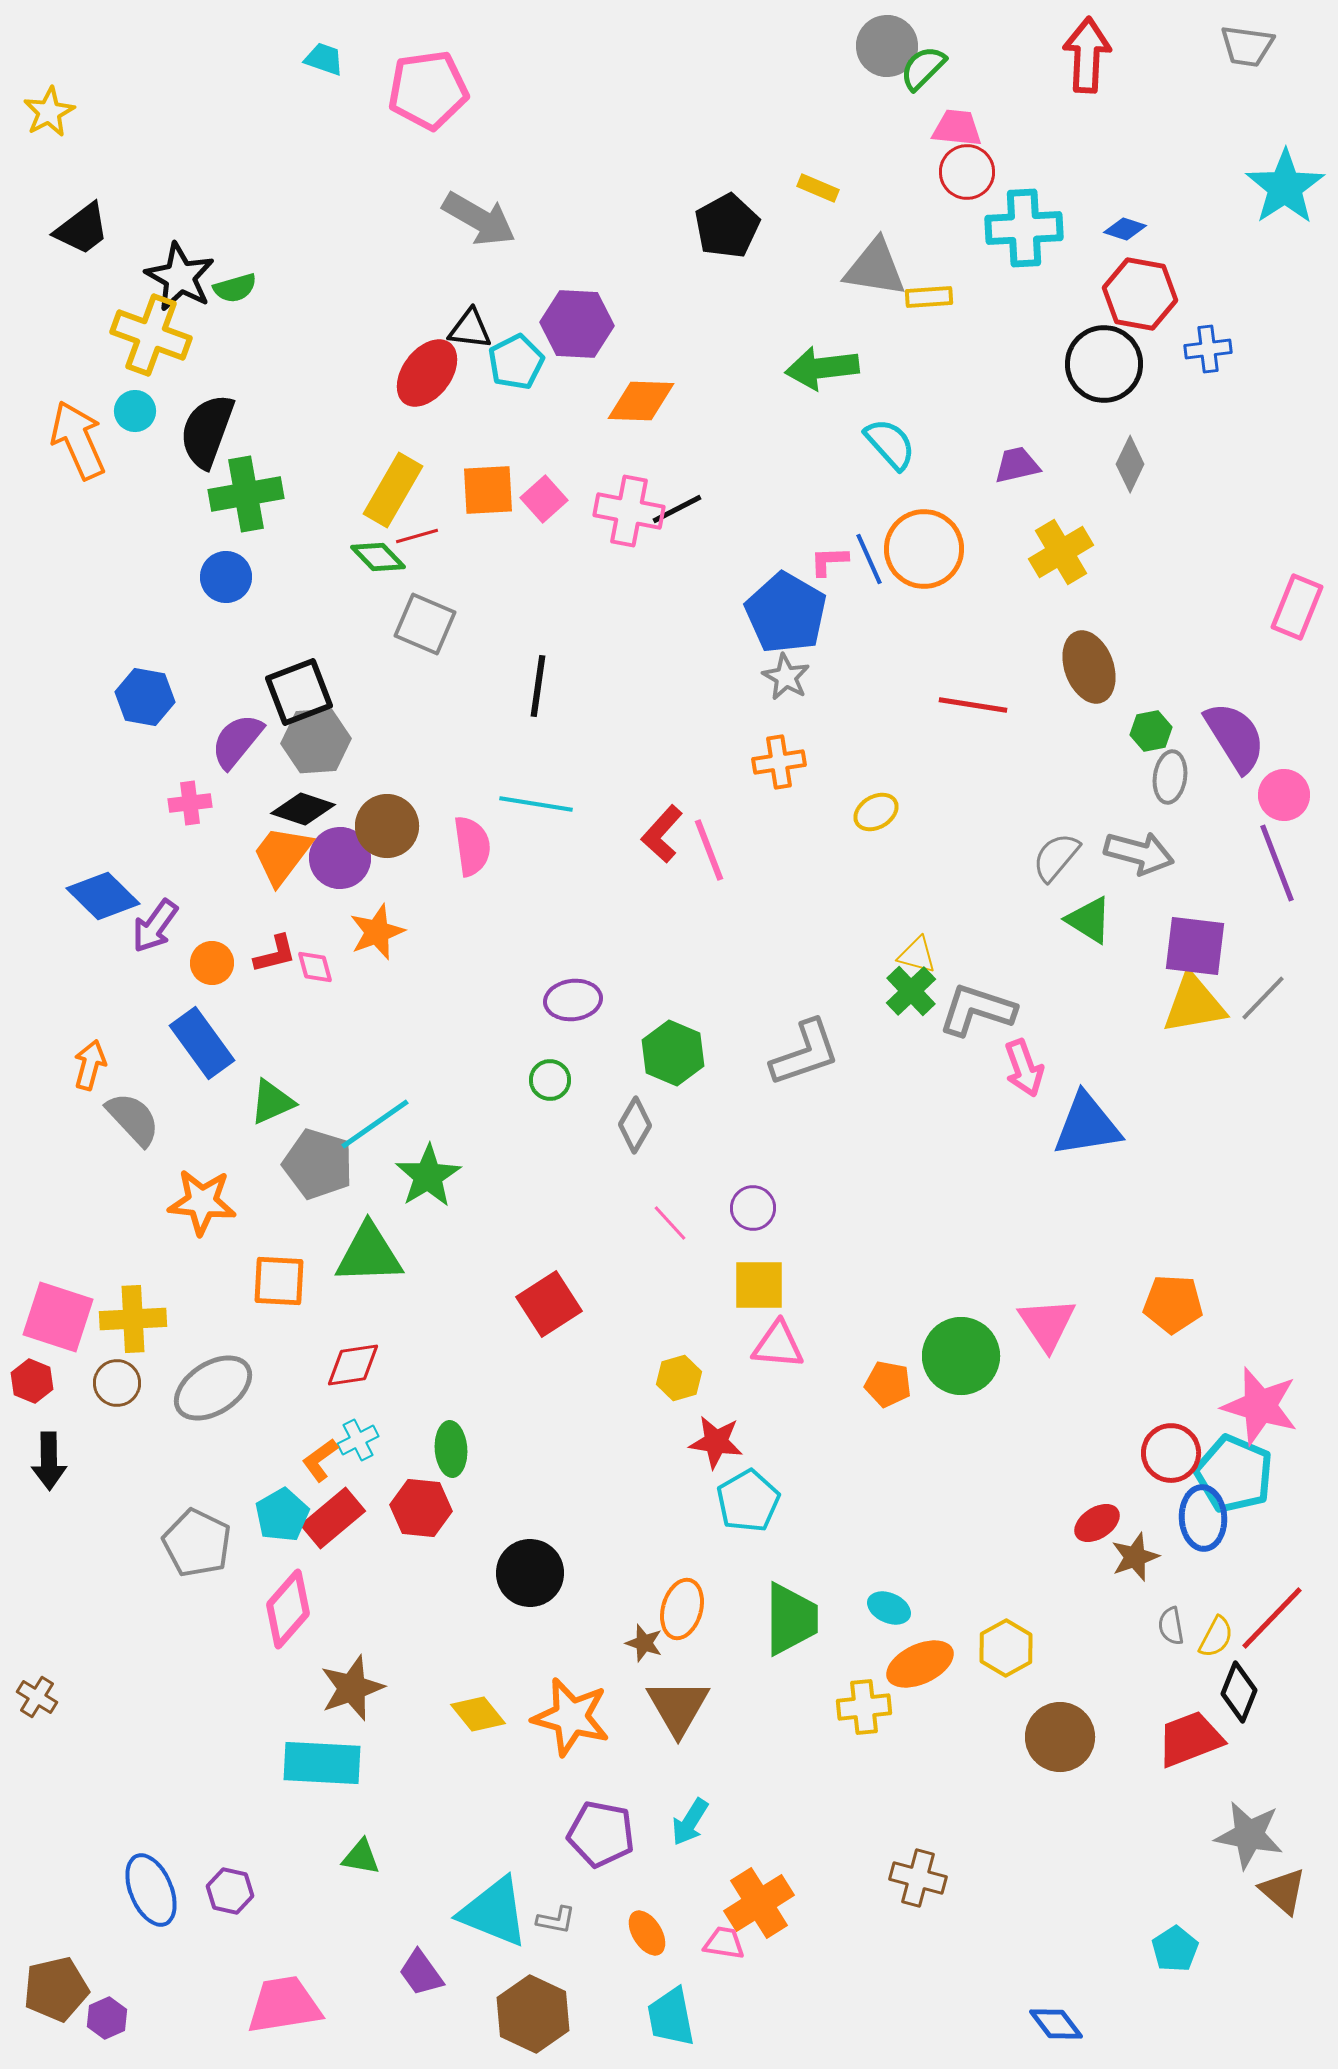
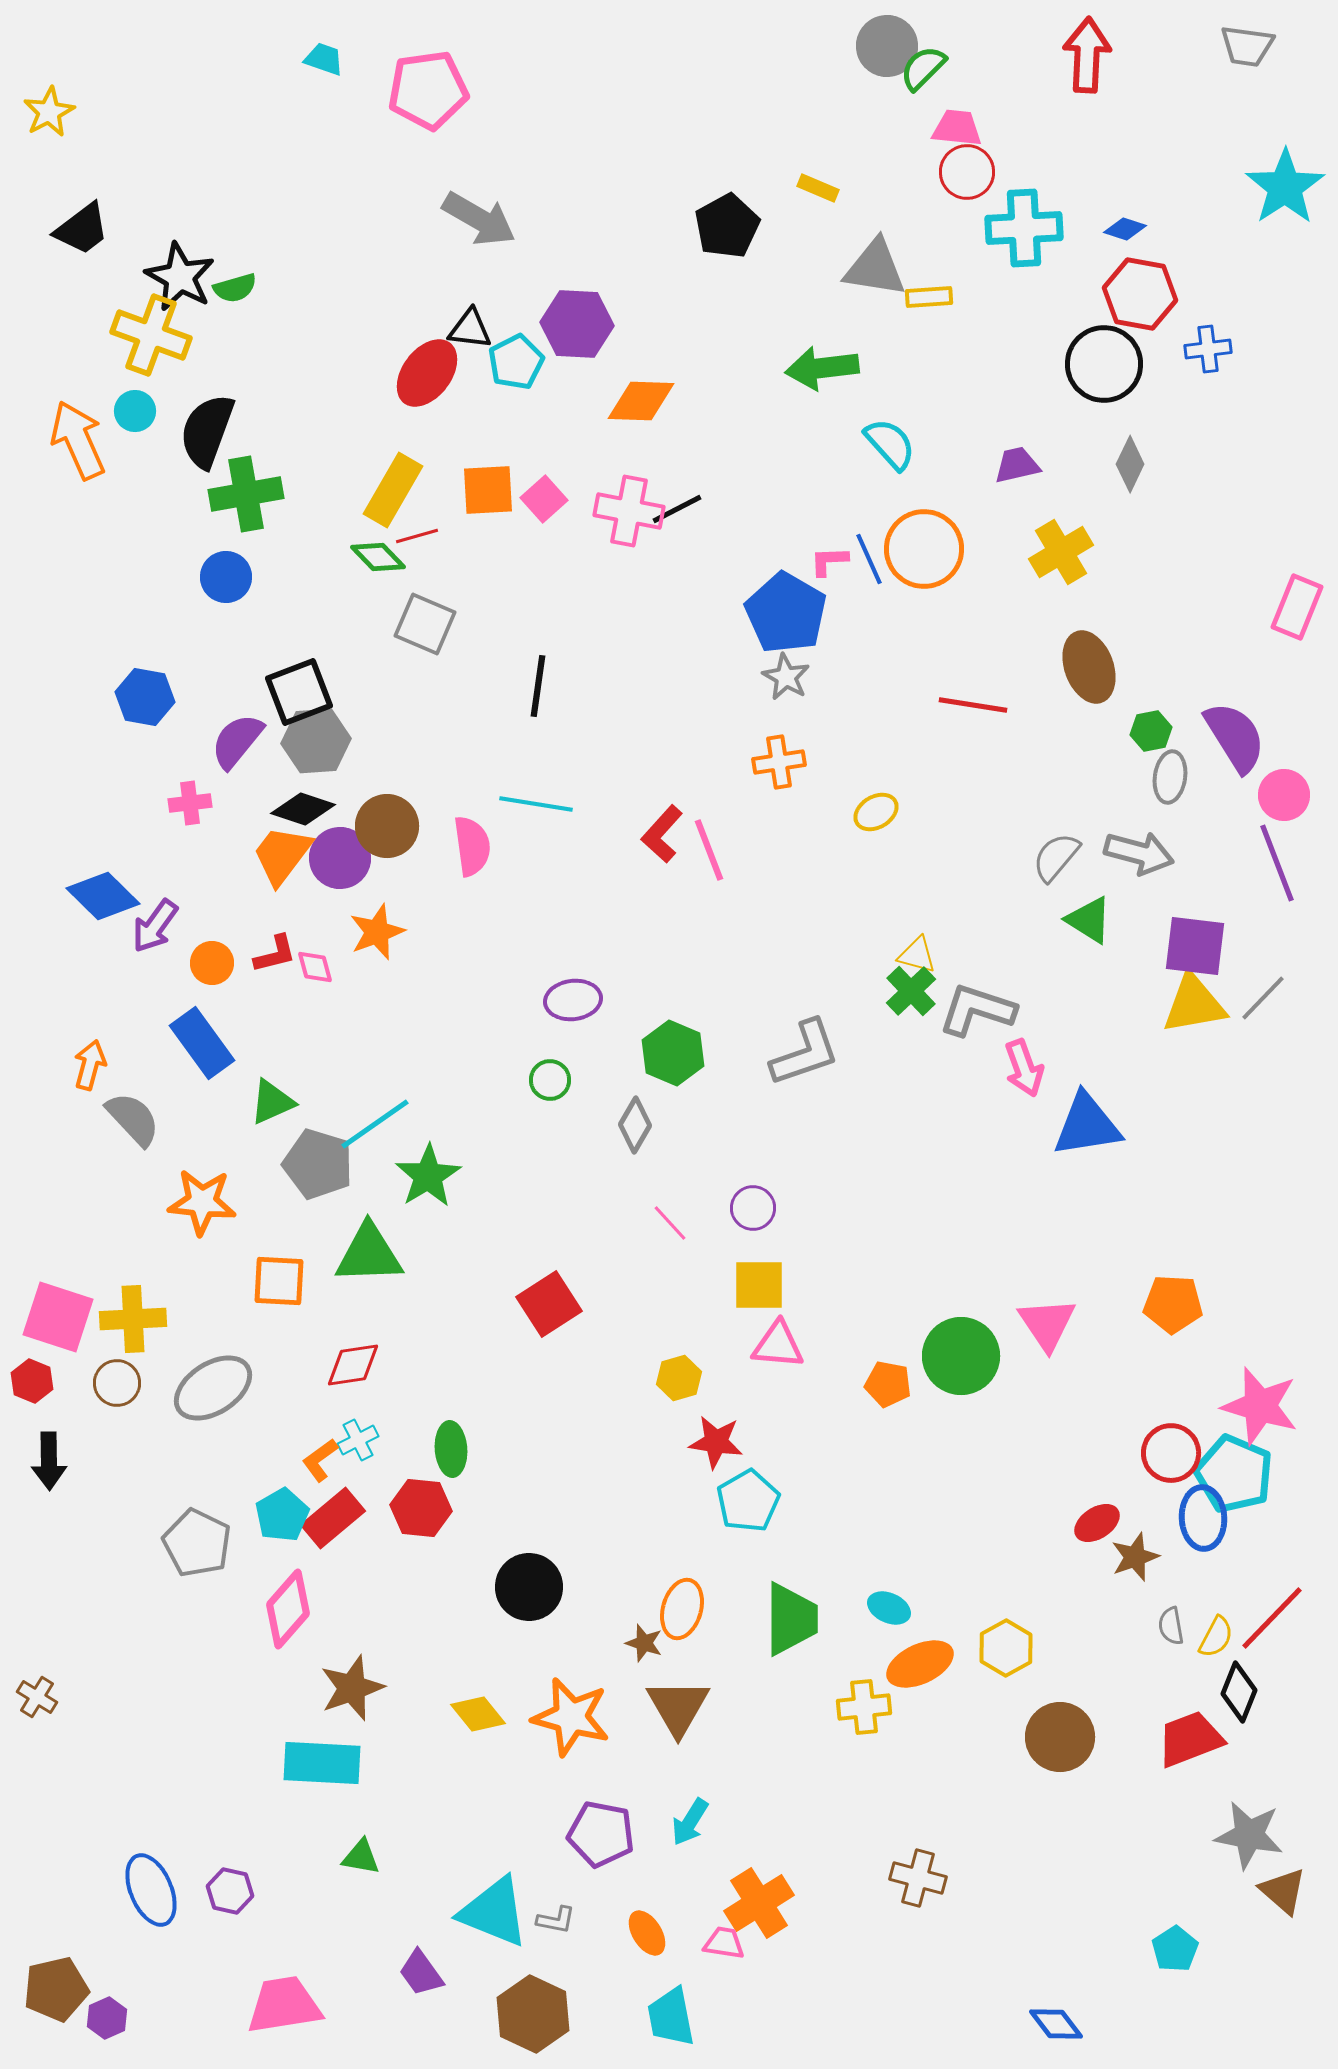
black circle at (530, 1573): moved 1 px left, 14 px down
